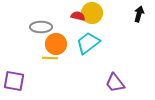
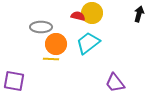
yellow line: moved 1 px right, 1 px down
